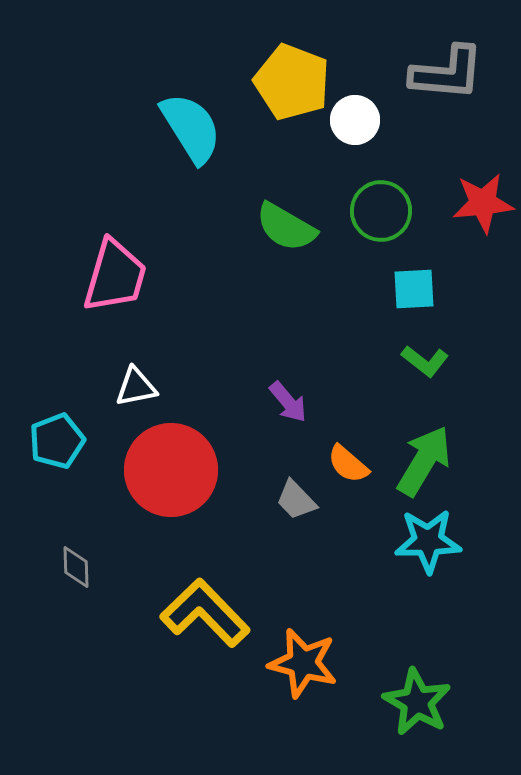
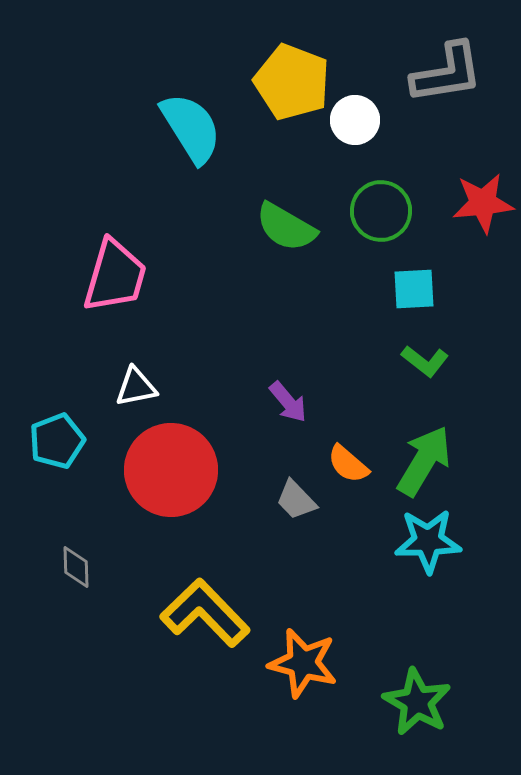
gray L-shape: rotated 14 degrees counterclockwise
